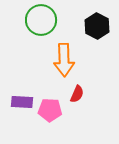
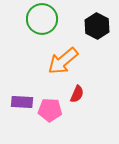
green circle: moved 1 px right, 1 px up
orange arrow: moved 1 px left, 1 px down; rotated 52 degrees clockwise
